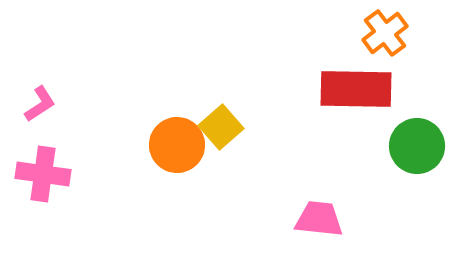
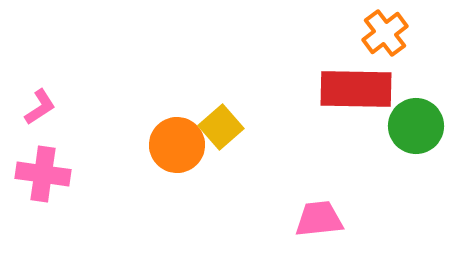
pink L-shape: moved 3 px down
green circle: moved 1 px left, 20 px up
pink trapezoid: rotated 12 degrees counterclockwise
